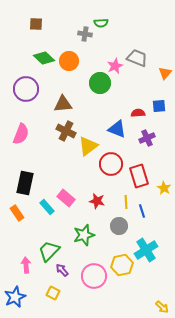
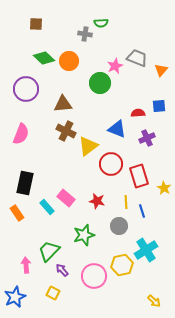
orange triangle: moved 4 px left, 3 px up
yellow arrow: moved 8 px left, 6 px up
